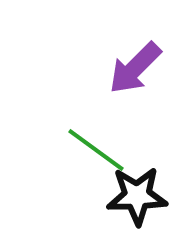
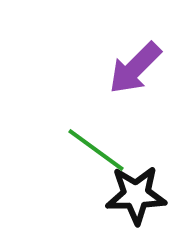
black star: moved 1 px left, 1 px up
